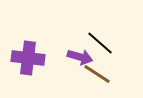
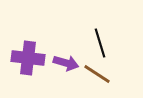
black line: rotated 32 degrees clockwise
purple arrow: moved 14 px left, 6 px down
